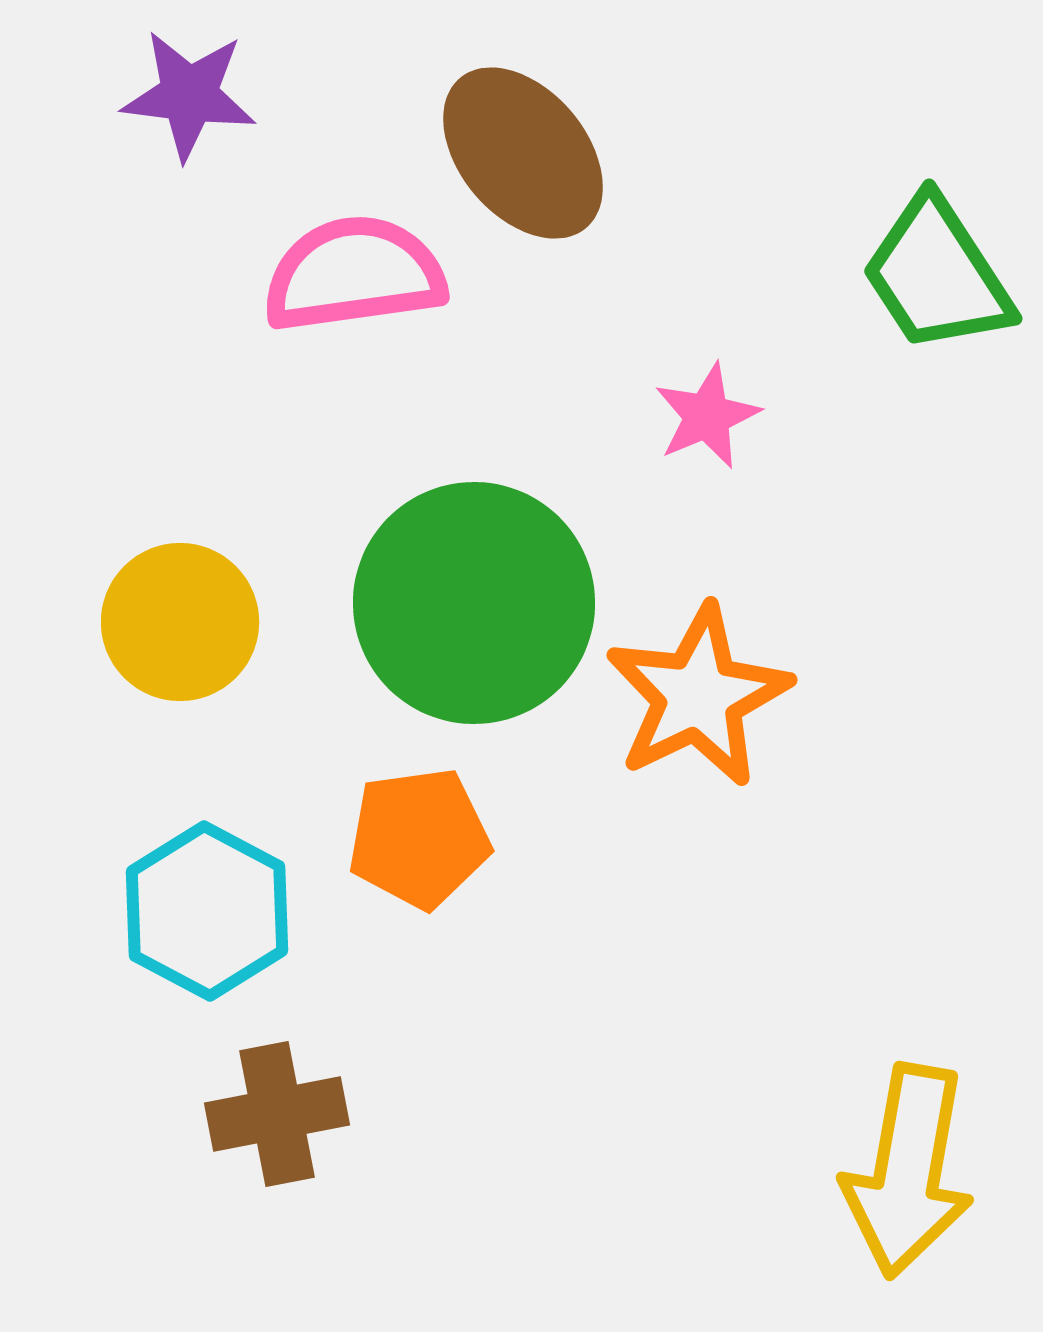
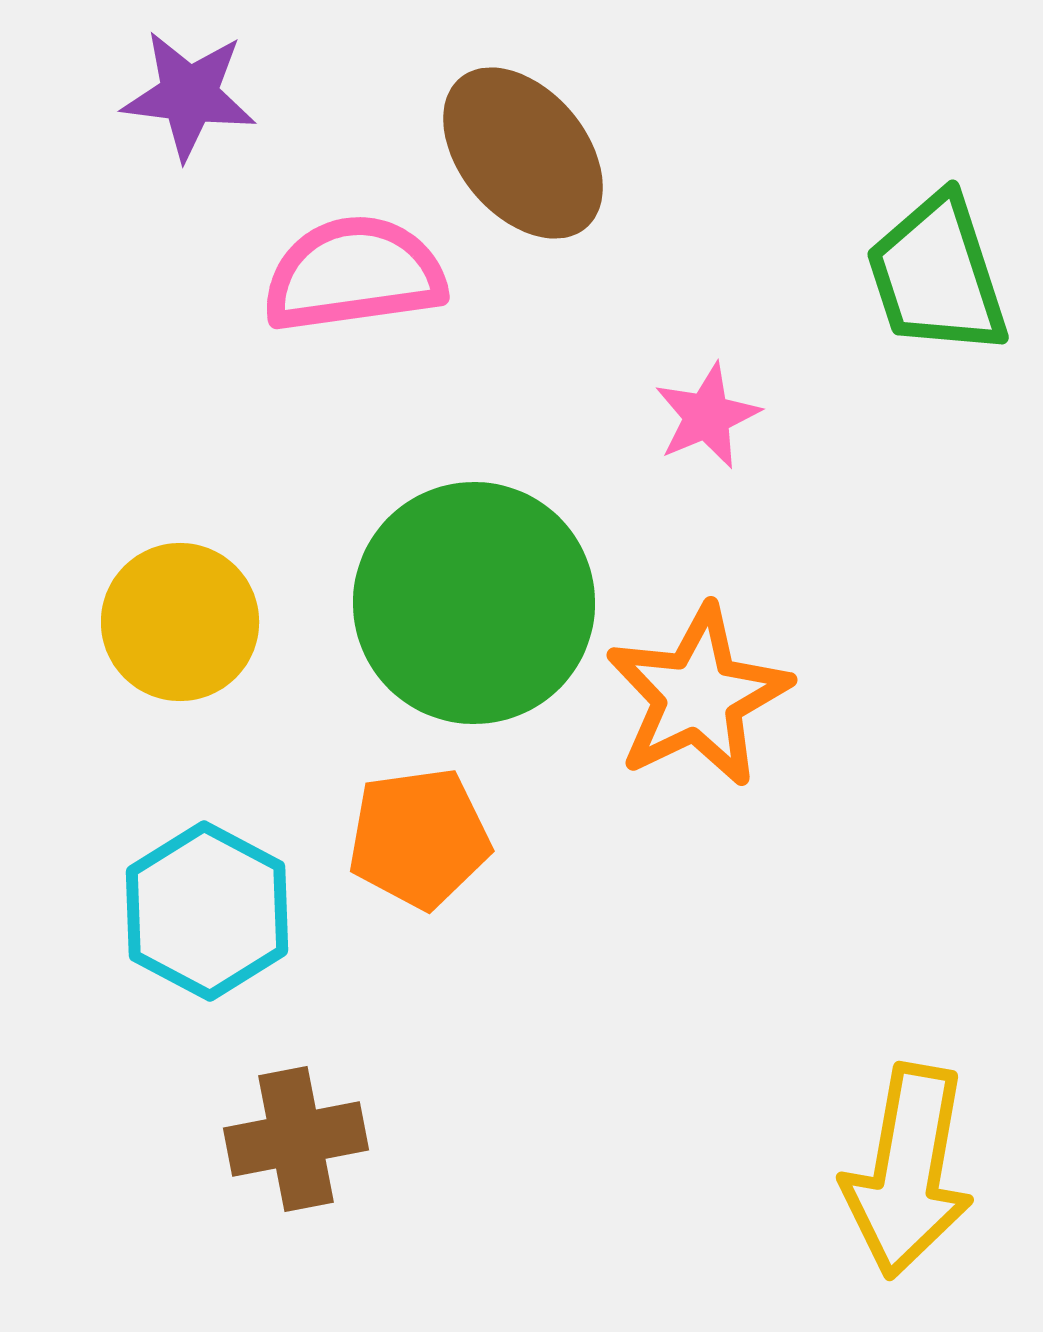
green trapezoid: rotated 15 degrees clockwise
brown cross: moved 19 px right, 25 px down
